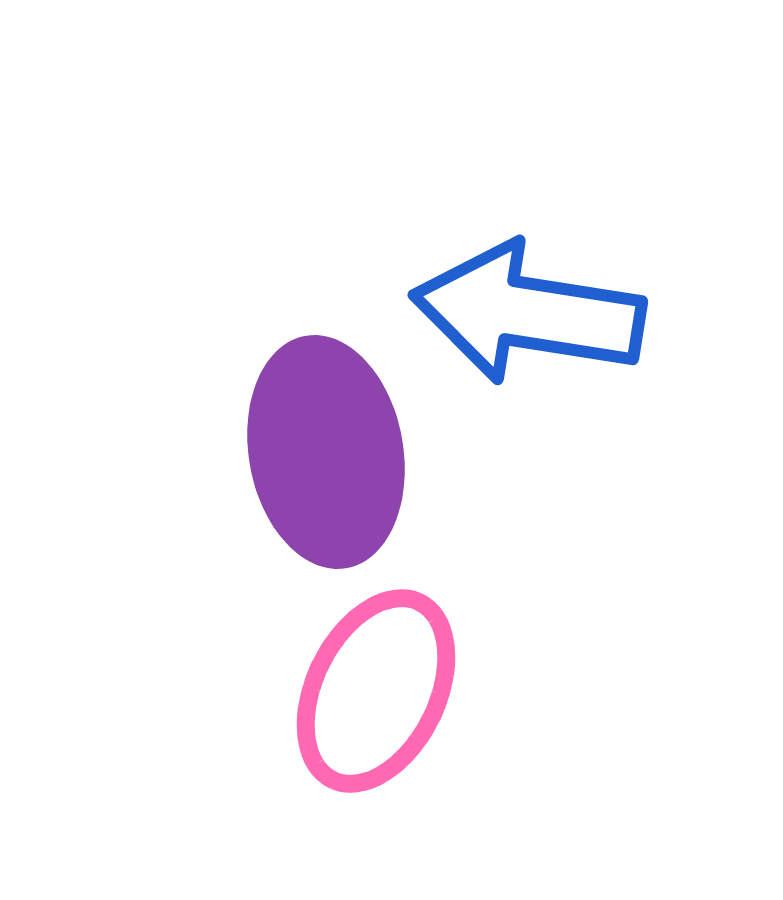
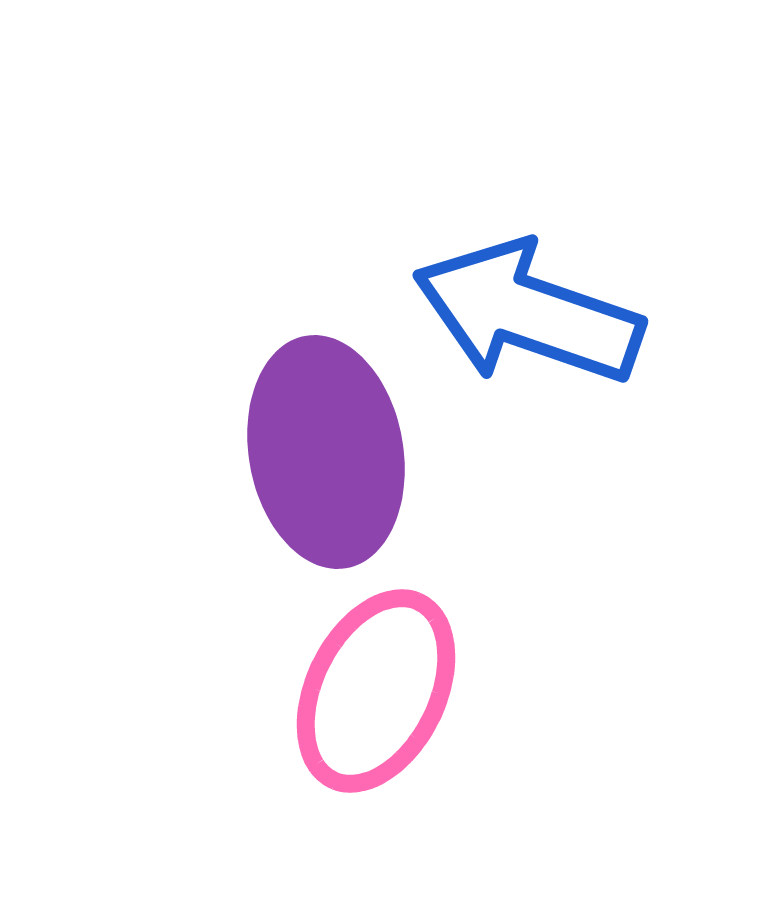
blue arrow: rotated 10 degrees clockwise
